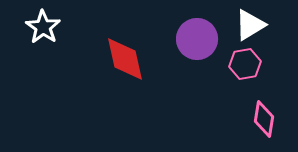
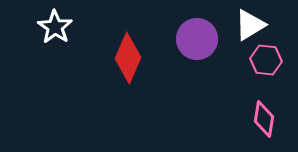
white star: moved 12 px right
red diamond: moved 3 px right, 1 px up; rotated 36 degrees clockwise
pink hexagon: moved 21 px right, 4 px up; rotated 16 degrees clockwise
